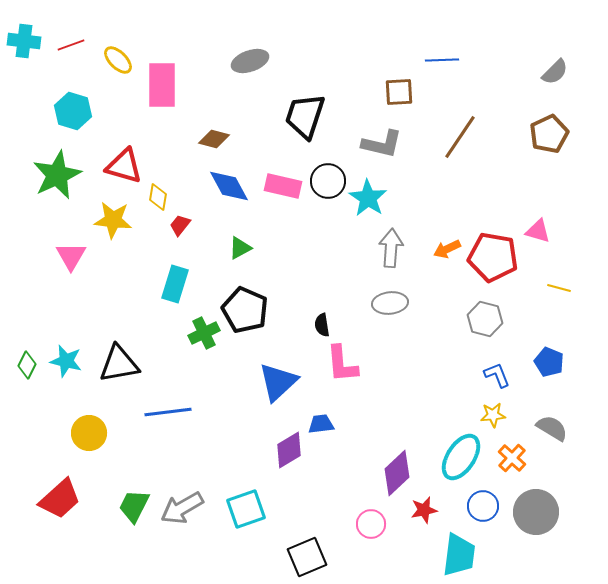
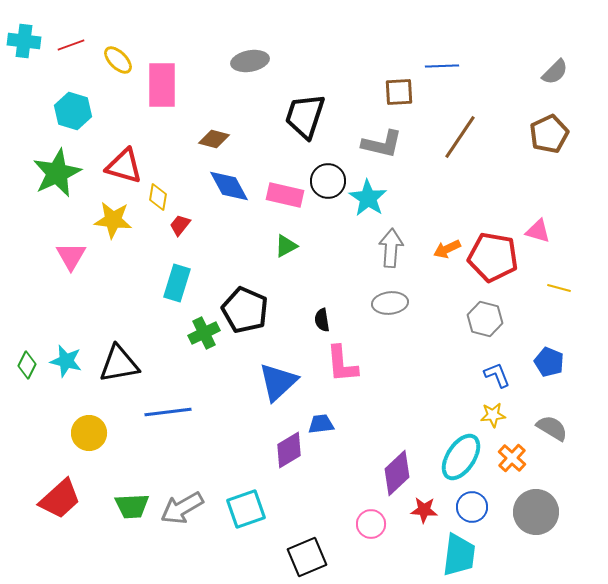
blue line at (442, 60): moved 6 px down
gray ellipse at (250, 61): rotated 9 degrees clockwise
green star at (57, 175): moved 2 px up
pink rectangle at (283, 186): moved 2 px right, 9 px down
green triangle at (240, 248): moved 46 px right, 2 px up
cyan rectangle at (175, 284): moved 2 px right, 1 px up
black semicircle at (322, 325): moved 5 px up
green trapezoid at (134, 506): moved 2 px left; rotated 120 degrees counterclockwise
blue circle at (483, 506): moved 11 px left, 1 px down
red star at (424, 510): rotated 16 degrees clockwise
